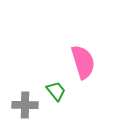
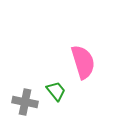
gray cross: moved 3 px up; rotated 10 degrees clockwise
